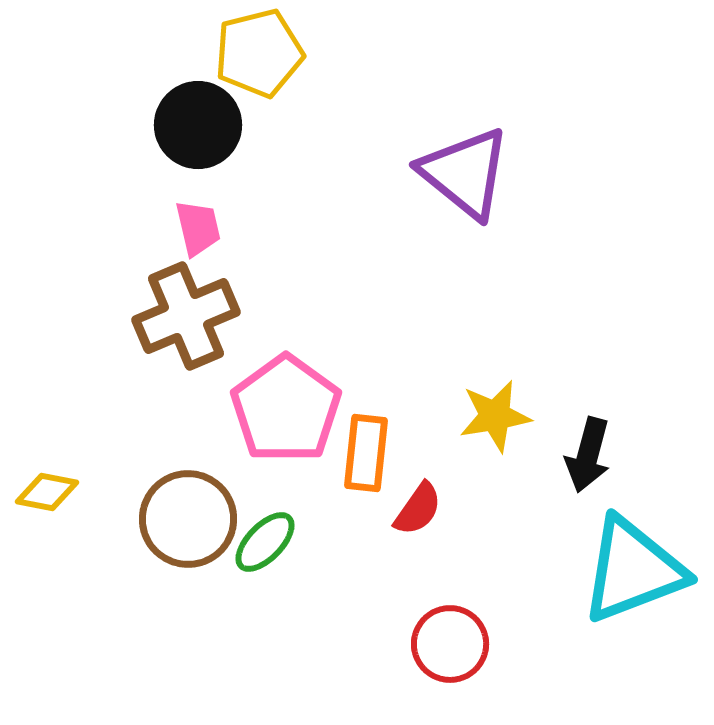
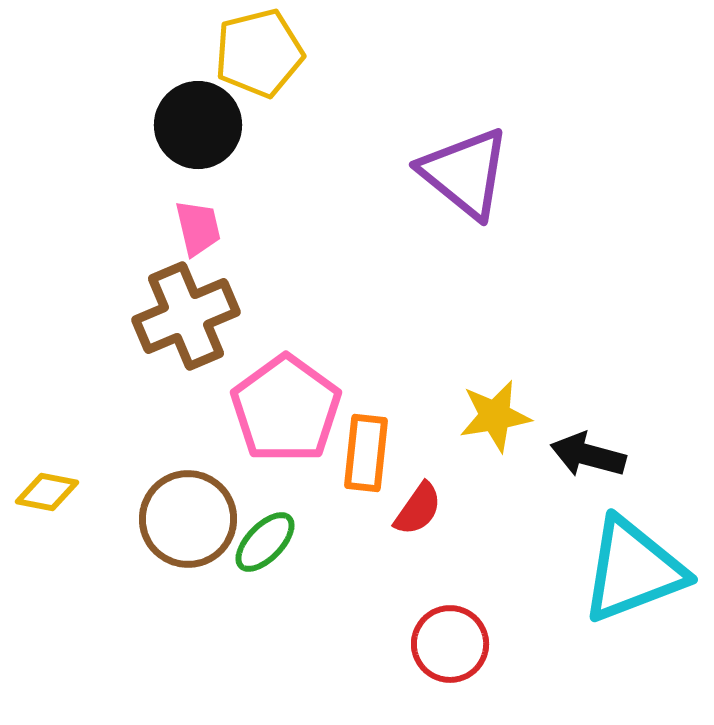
black arrow: rotated 90 degrees clockwise
